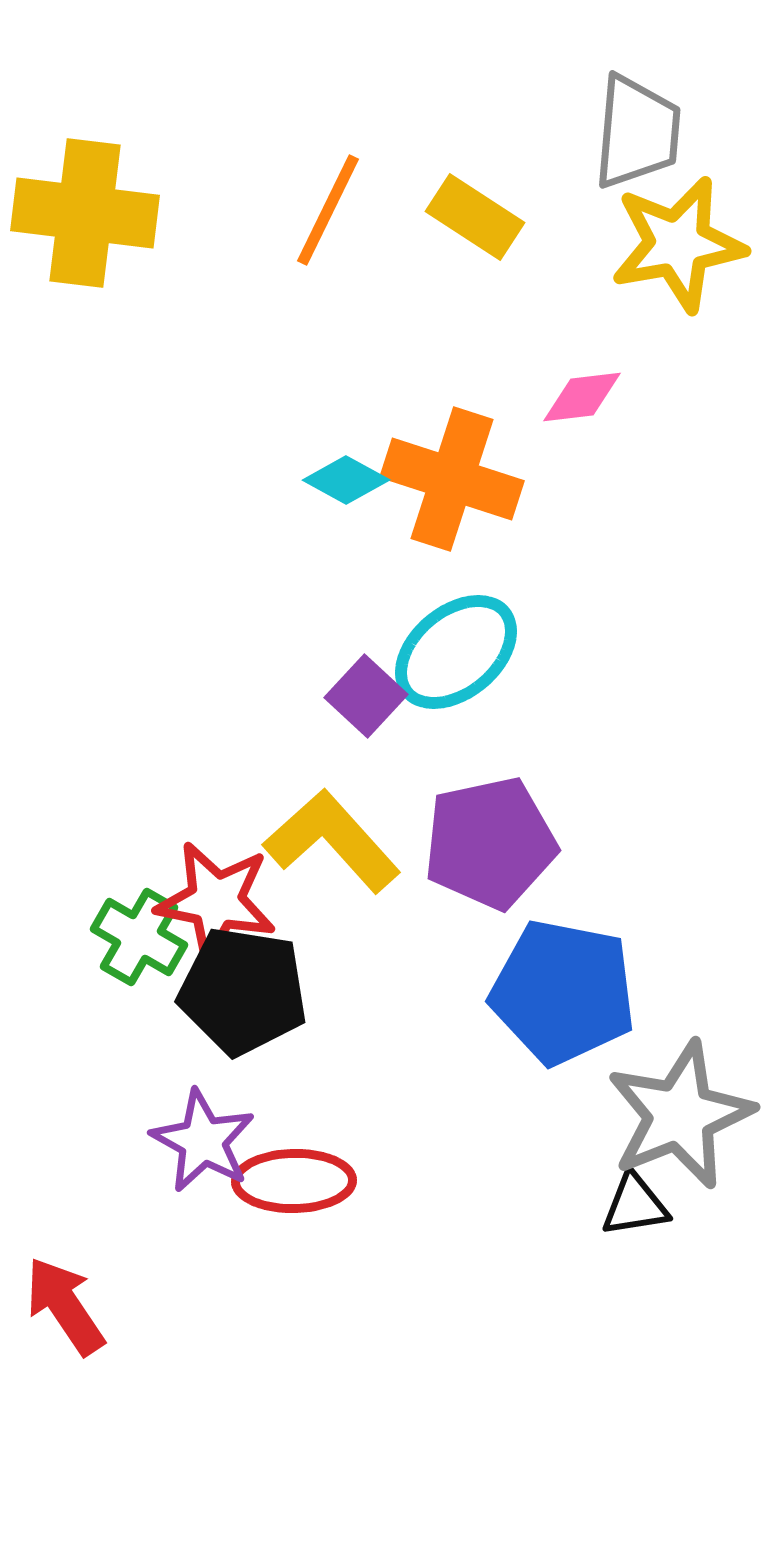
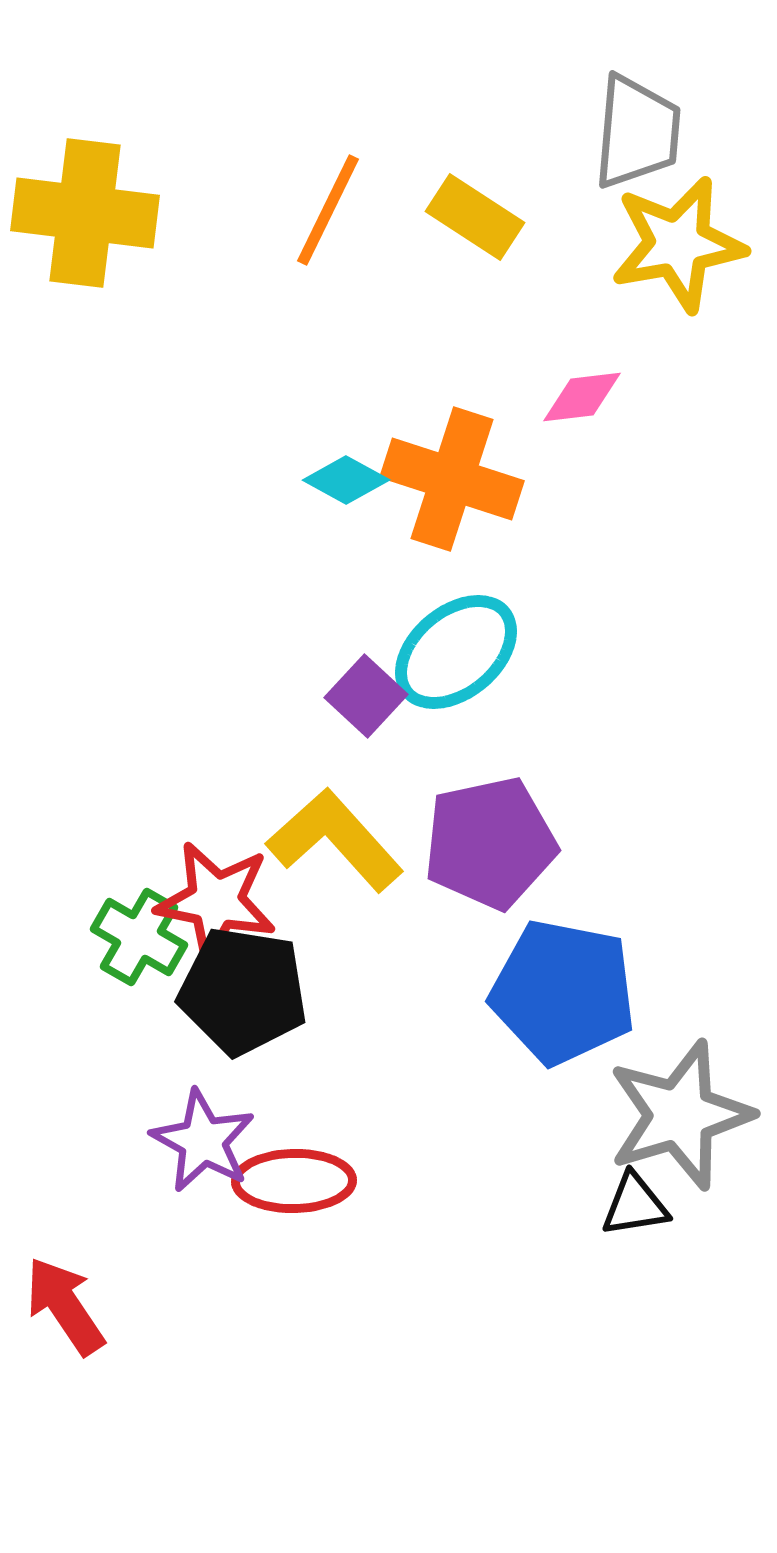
yellow L-shape: moved 3 px right, 1 px up
gray star: rotated 5 degrees clockwise
